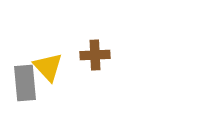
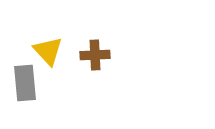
yellow triangle: moved 16 px up
